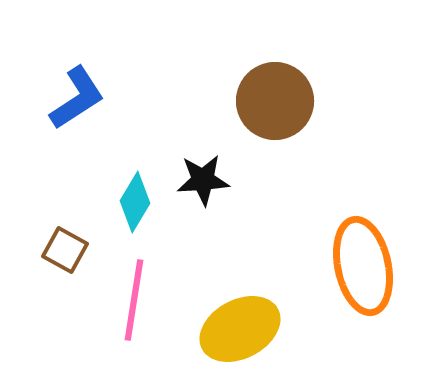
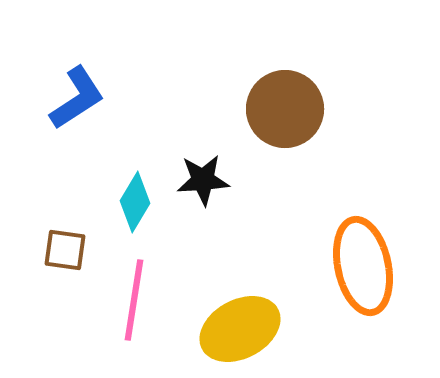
brown circle: moved 10 px right, 8 px down
brown square: rotated 21 degrees counterclockwise
